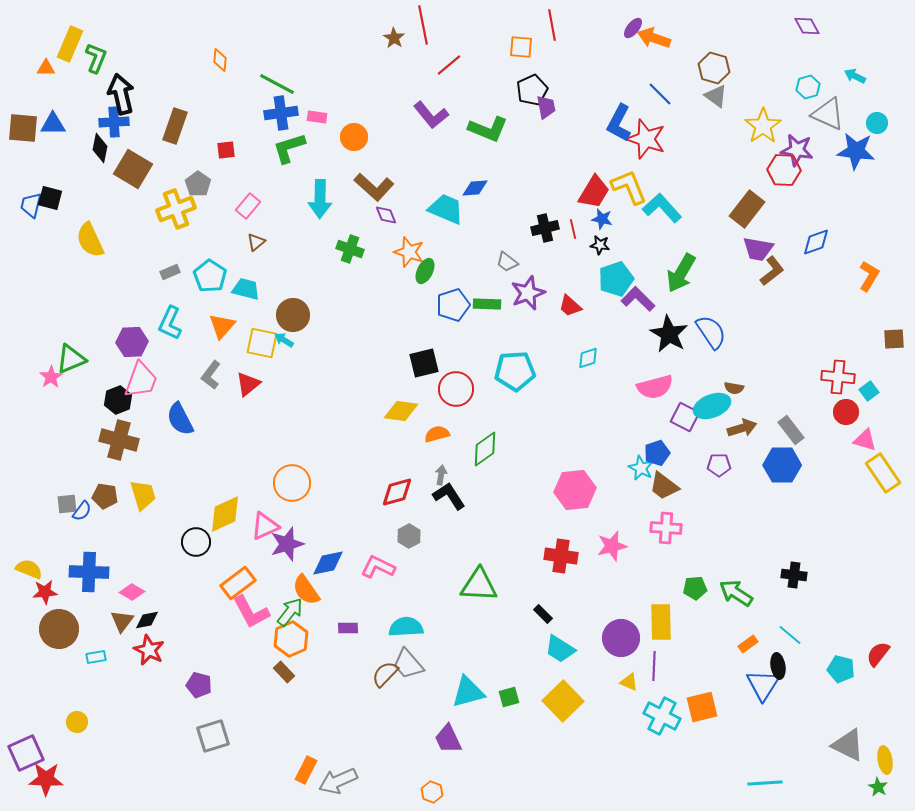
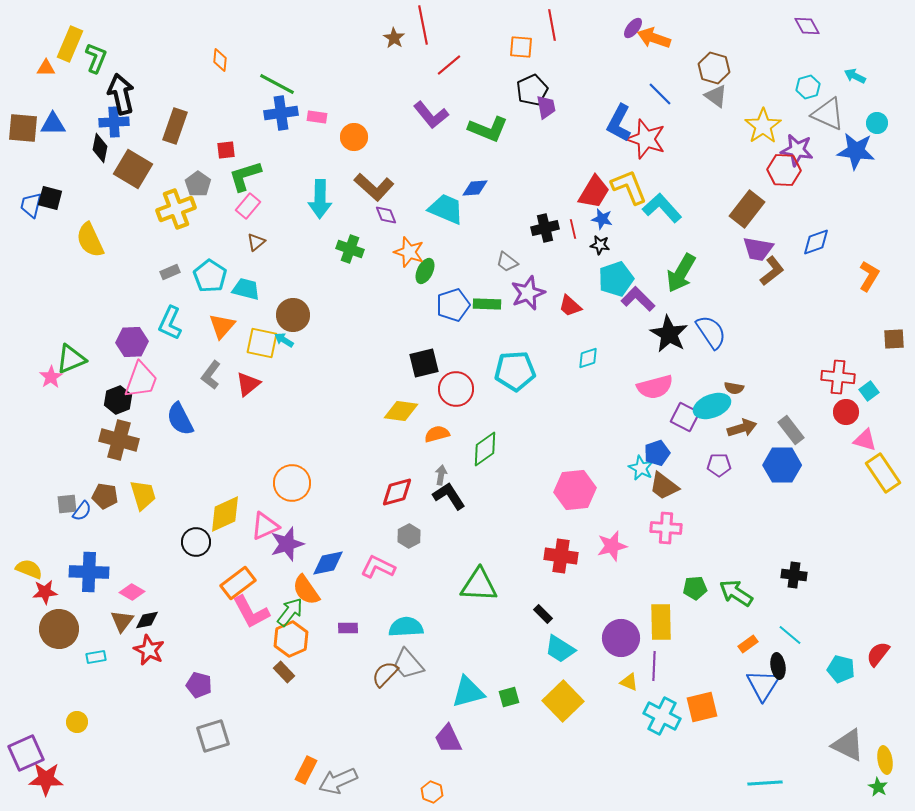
green L-shape at (289, 148): moved 44 px left, 28 px down
